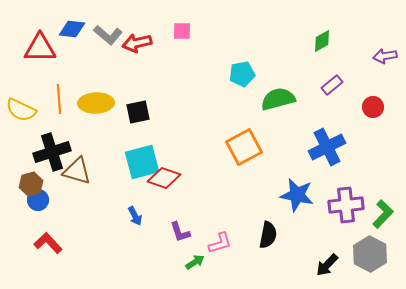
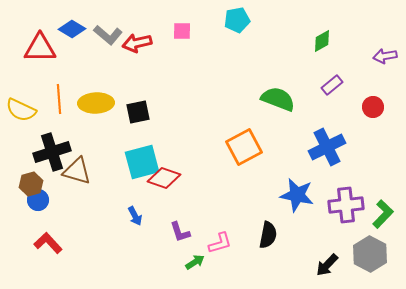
blue diamond: rotated 24 degrees clockwise
cyan pentagon: moved 5 px left, 54 px up
green semicircle: rotated 36 degrees clockwise
